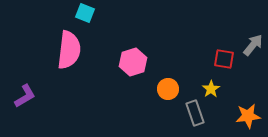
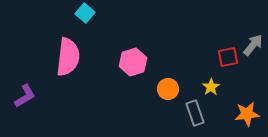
cyan square: rotated 18 degrees clockwise
pink semicircle: moved 1 px left, 7 px down
red square: moved 4 px right, 2 px up; rotated 20 degrees counterclockwise
yellow star: moved 2 px up
orange star: moved 1 px left, 2 px up
